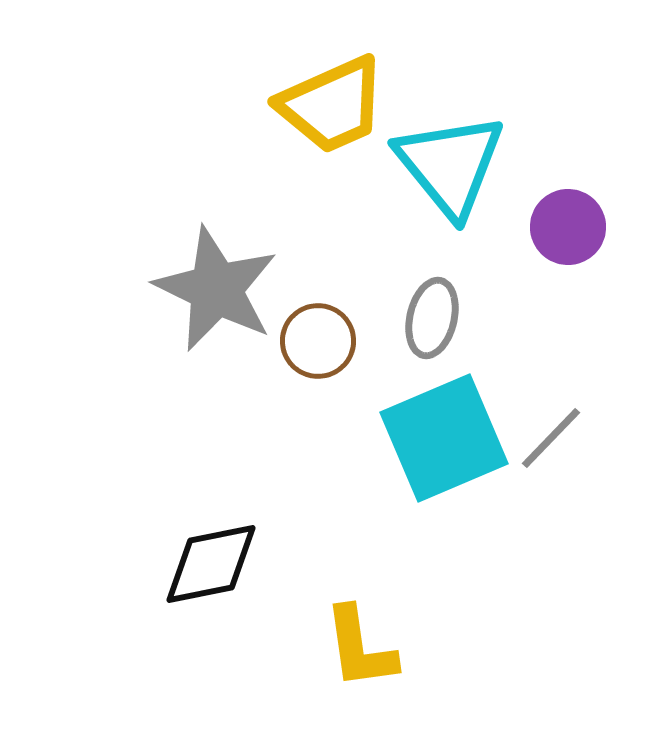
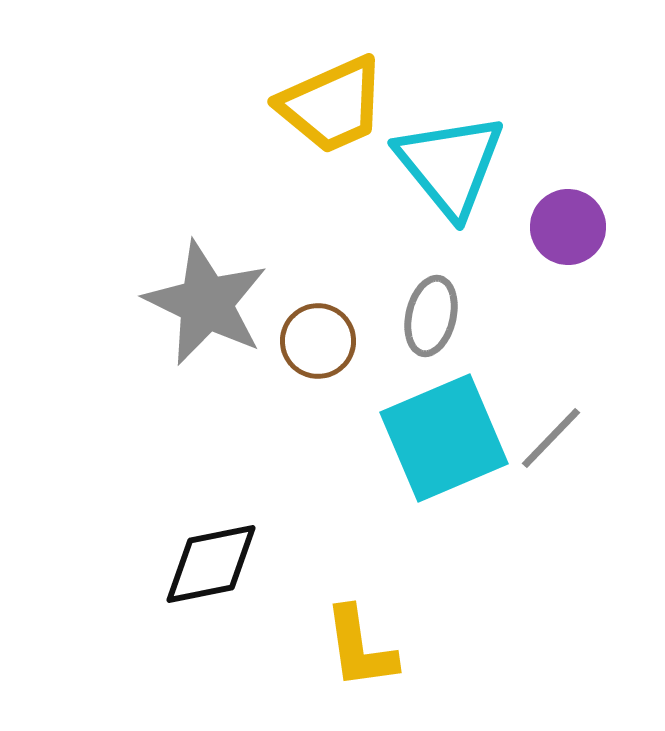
gray star: moved 10 px left, 14 px down
gray ellipse: moved 1 px left, 2 px up
